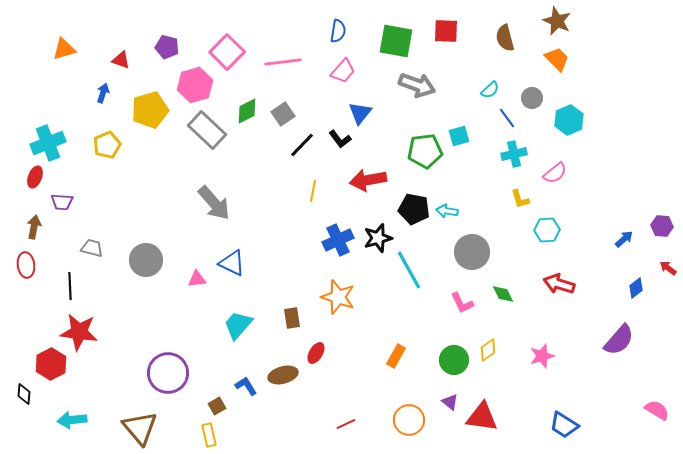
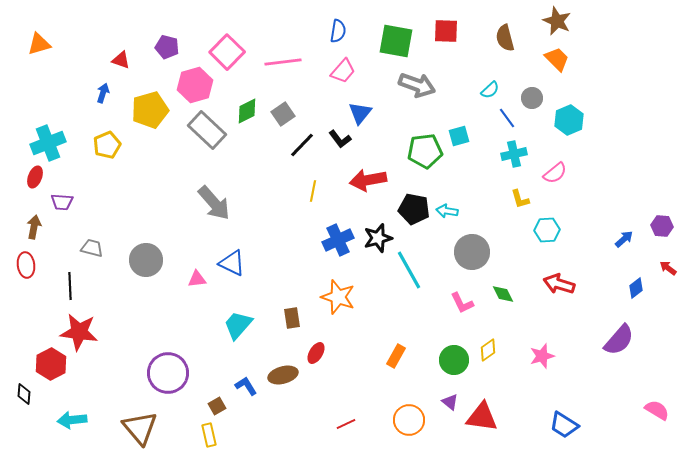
orange triangle at (64, 49): moved 25 px left, 5 px up
